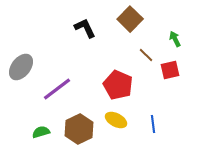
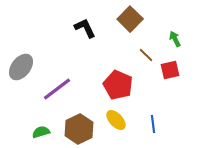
yellow ellipse: rotated 20 degrees clockwise
